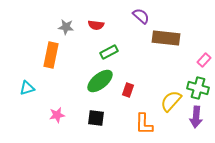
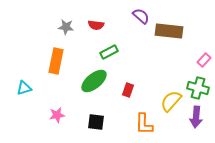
brown rectangle: moved 3 px right, 7 px up
orange rectangle: moved 5 px right, 6 px down
green ellipse: moved 6 px left
cyan triangle: moved 3 px left
black square: moved 4 px down
